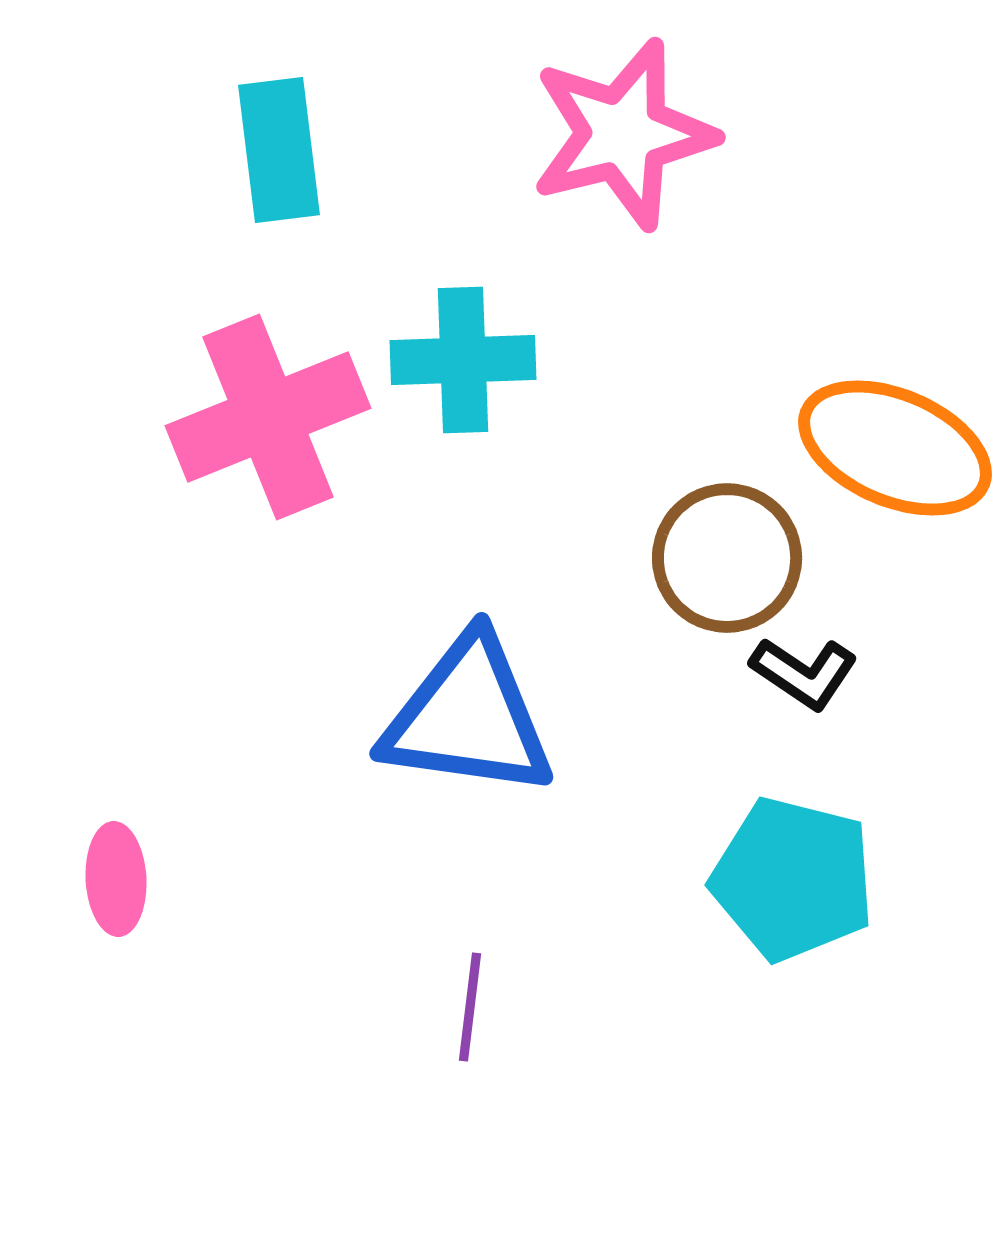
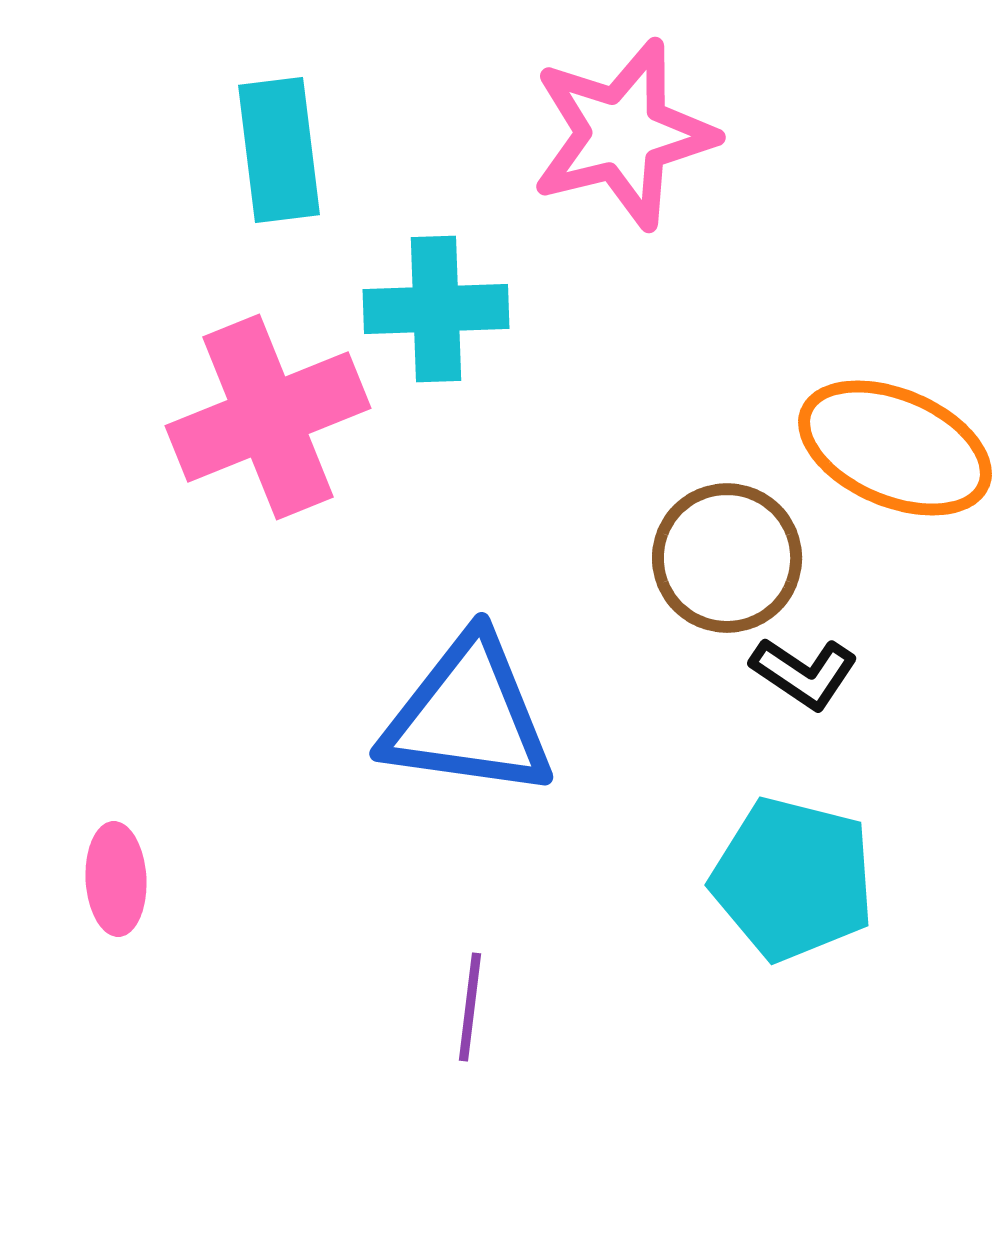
cyan cross: moved 27 px left, 51 px up
